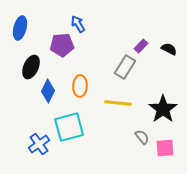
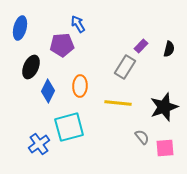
black semicircle: rotated 77 degrees clockwise
black star: moved 1 px right, 2 px up; rotated 16 degrees clockwise
